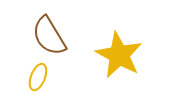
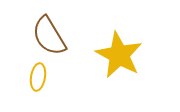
yellow ellipse: rotated 12 degrees counterclockwise
